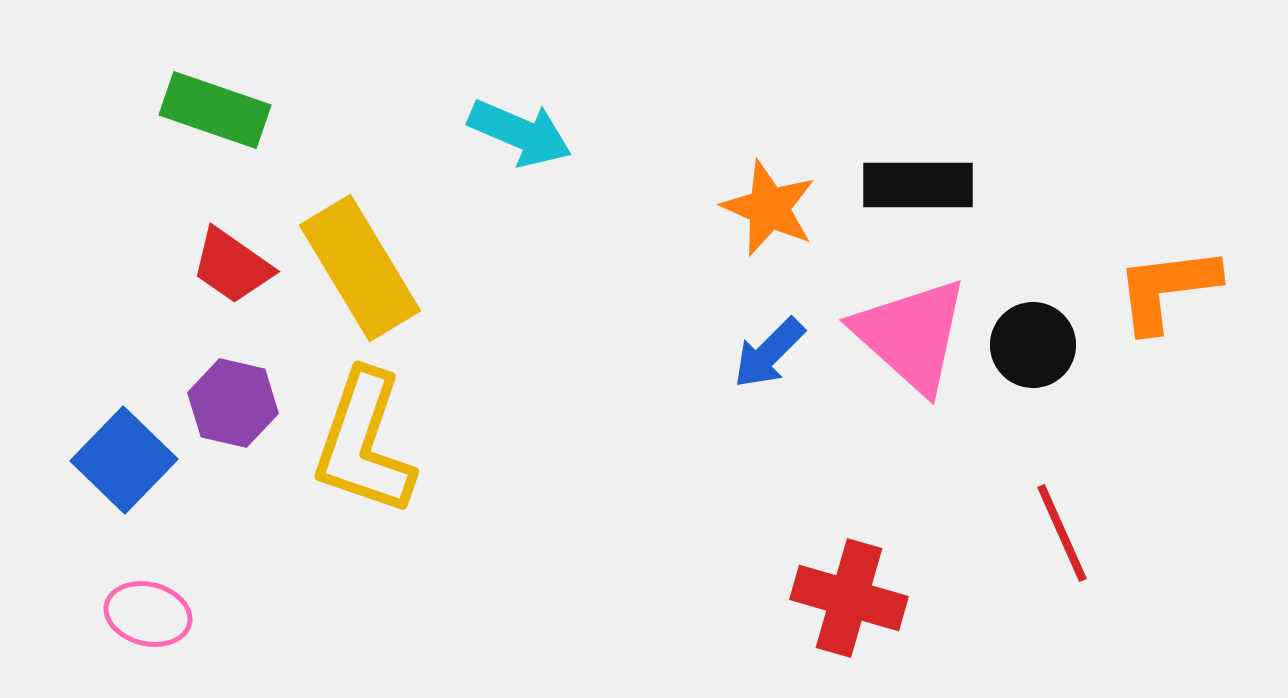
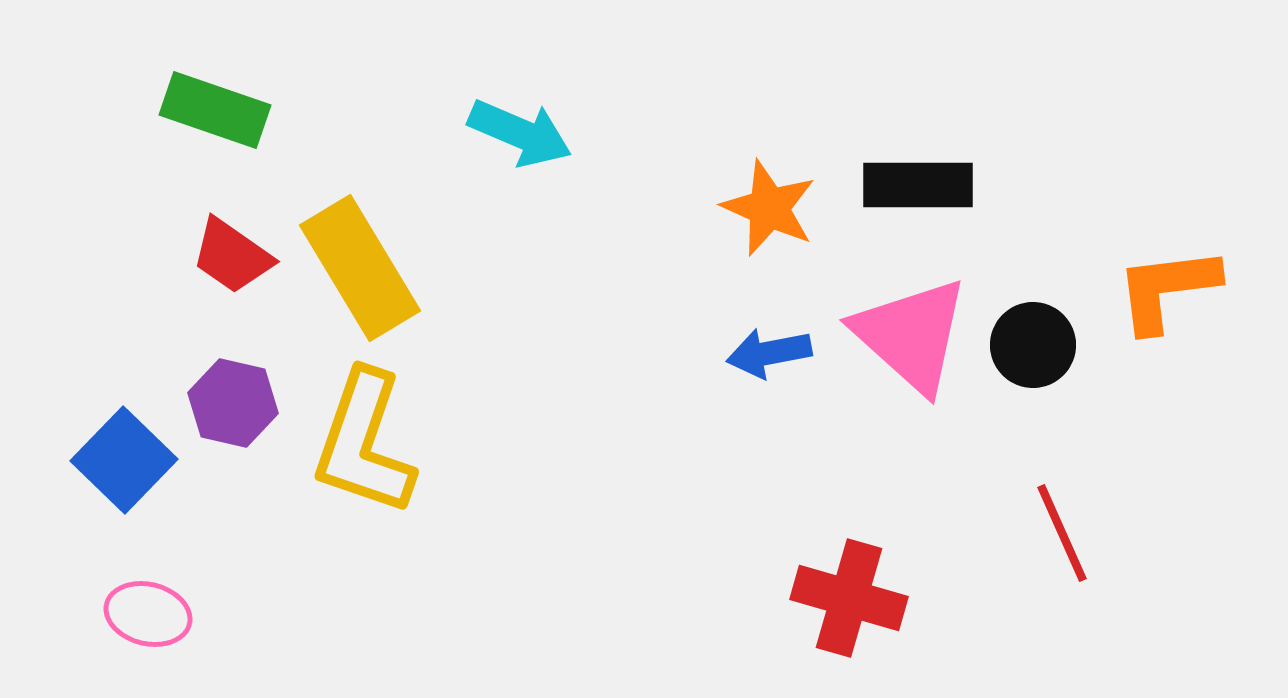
red trapezoid: moved 10 px up
blue arrow: rotated 34 degrees clockwise
